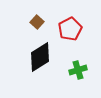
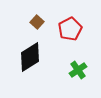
black diamond: moved 10 px left
green cross: rotated 18 degrees counterclockwise
